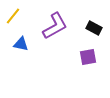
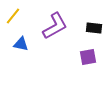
black rectangle: rotated 21 degrees counterclockwise
